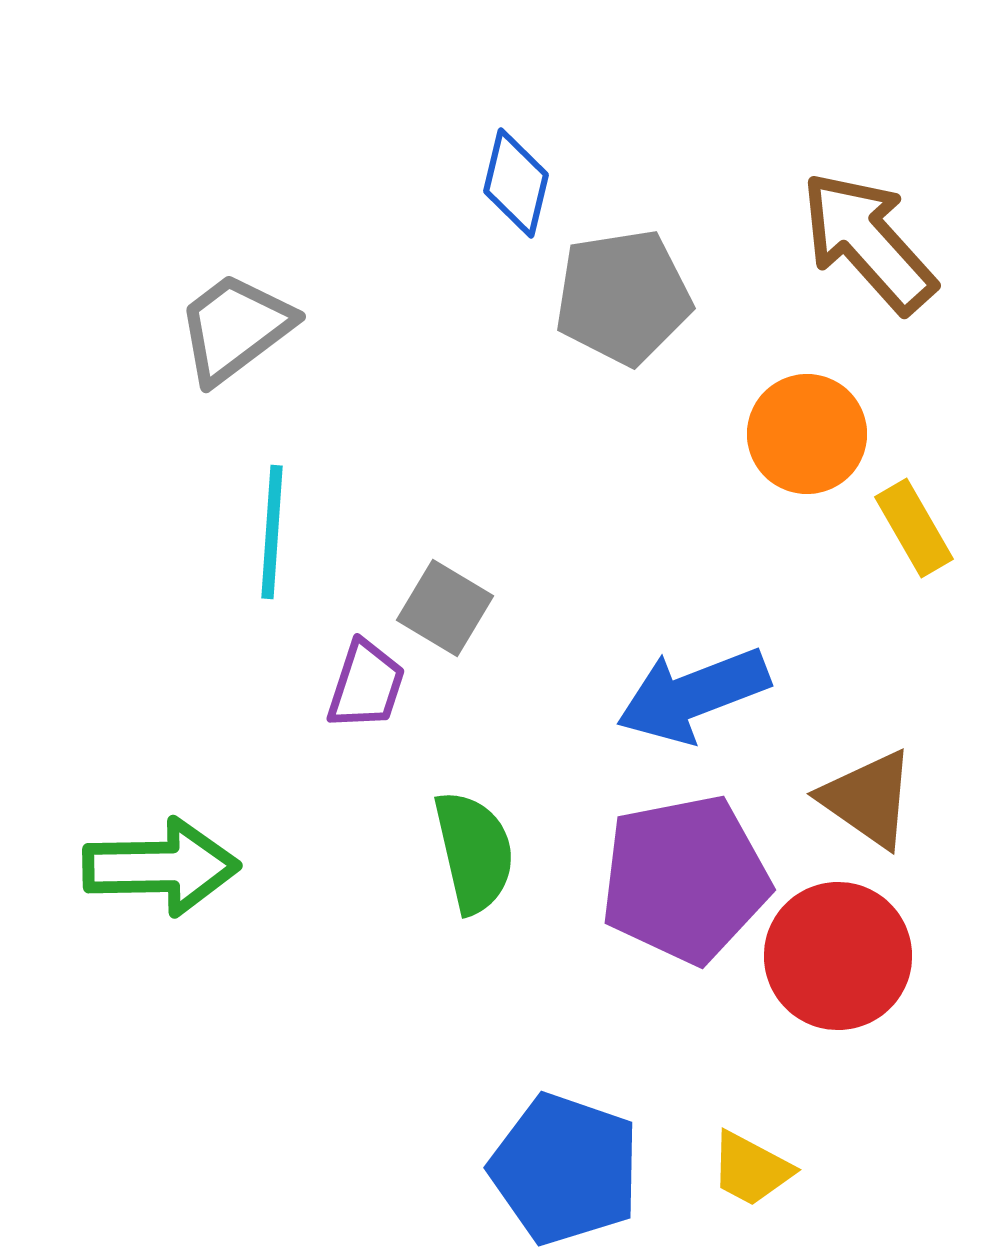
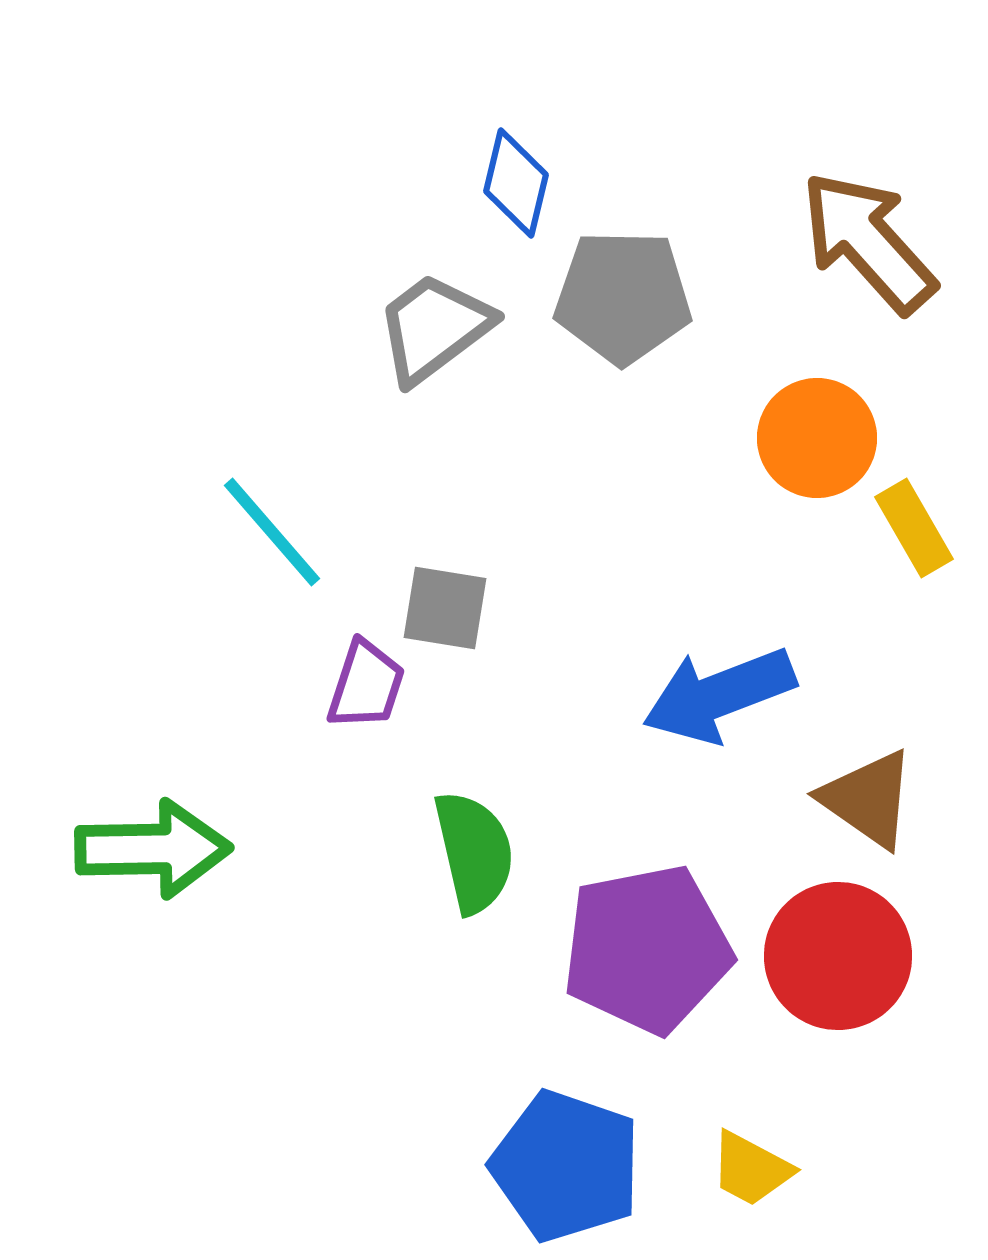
gray pentagon: rotated 10 degrees clockwise
gray trapezoid: moved 199 px right
orange circle: moved 10 px right, 4 px down
cyan line: rotated 45 degrees counterclockwise
gray square: rotated 22 degrees counterclockwise
blue arrow: moved 26 px right
green arrow: moved 8 px left, 18 px up
purple pentagon: moved 38 px left, 70 px down
blue pentagon: moved 1 px right, 3 px up
